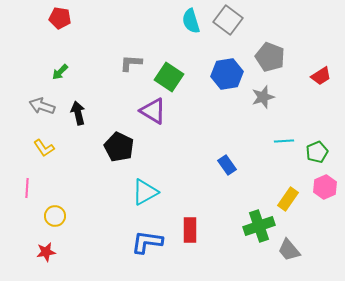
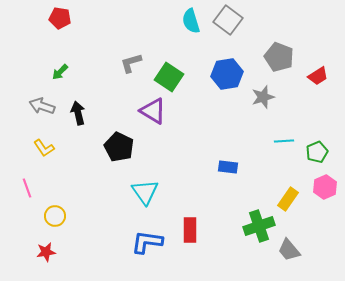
gray pentagon: moved 9 px right
gray L-shape: rotated 20 degrees counterclockwise
red trapezoid: moved 3 px left
blue rectangle: moved 1 px right, 2 px down; rotated 48 degrees counterclockwise
pink line: rotated 24 degrees counterclockwise
cyan triangle: rotated 36 degrees counterclockwise
